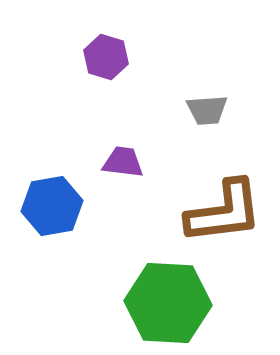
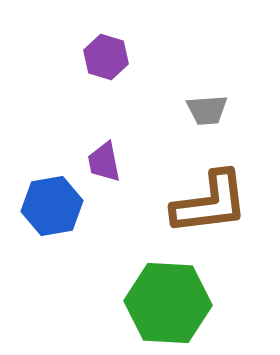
purple trapezoid: moved 19 px left; rotated 108 degrees counterclockwise
brown L-shape: moved 14 px left, 9 px up
